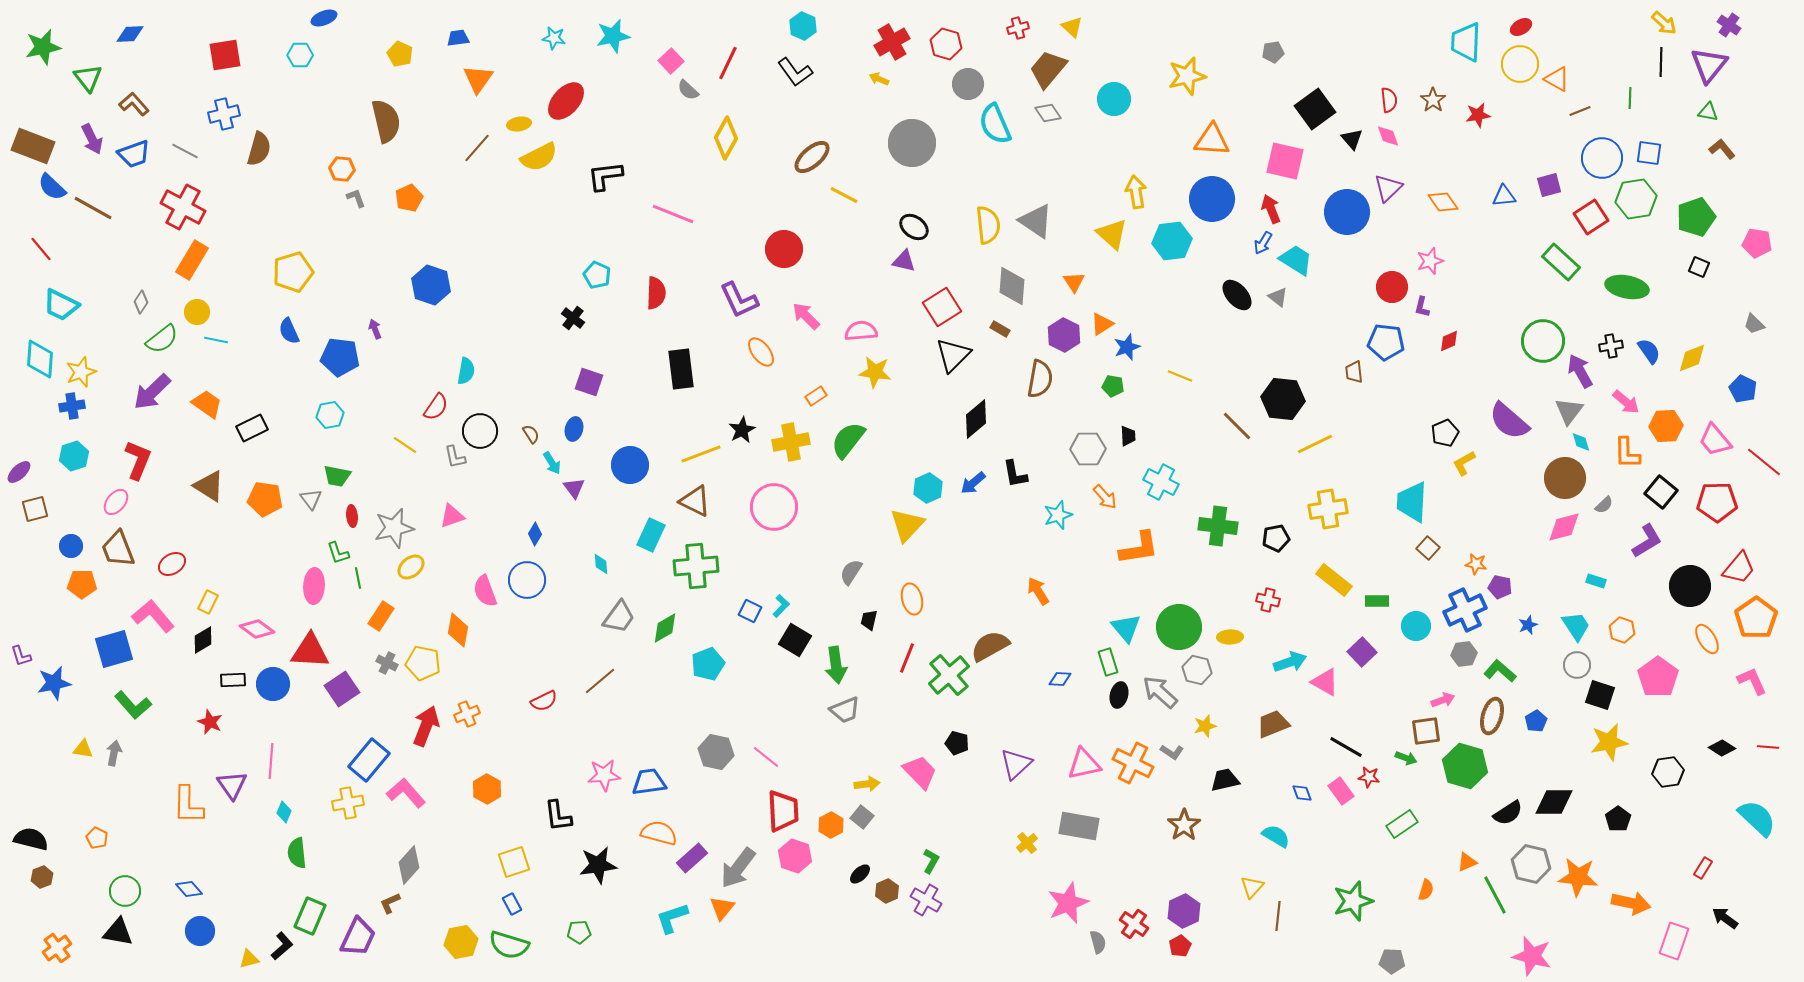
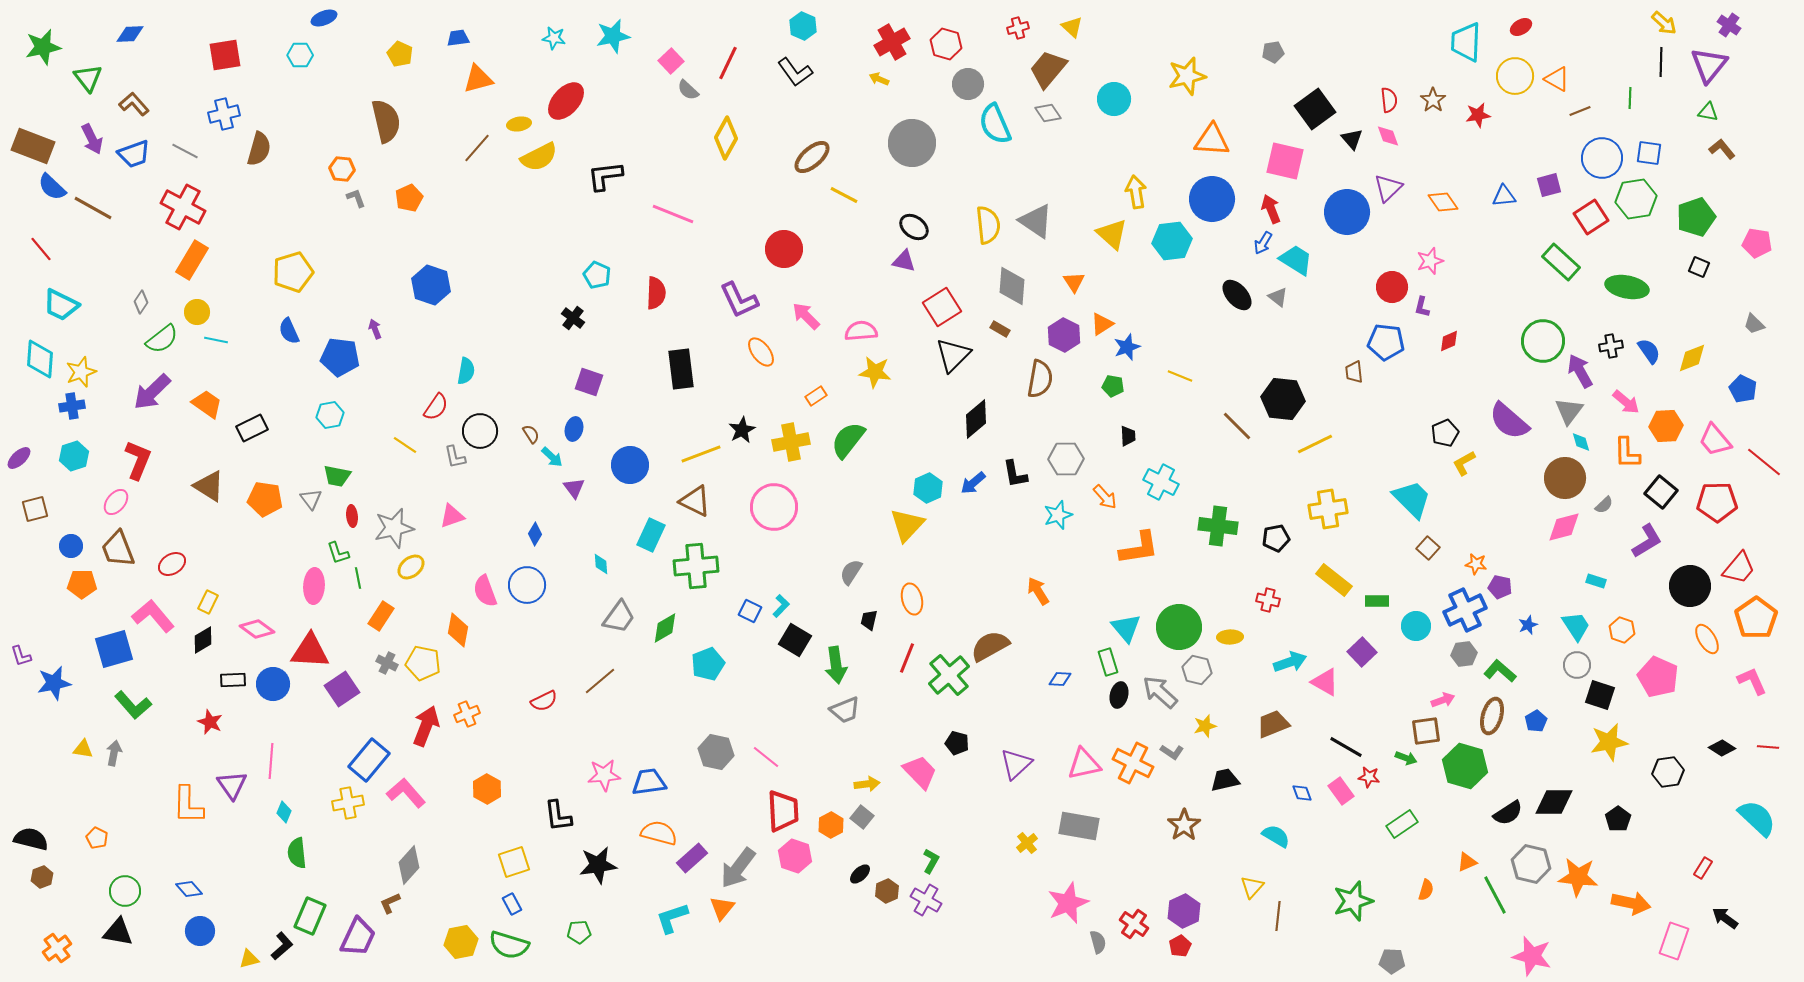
yellow circle at (1520, 64): moved 5 px left, 12 px down
orange triangle at (478, 79): rotated 40 degrees clockwise
gray hexagon at (1088, 449): moved 22 px left, 10 px down
cyan arrow at (552, 463): moved 6 px up; rotated 15 degrees counterclockwise
purple ellipse at (19, 472): moved 14 px up
cyan trapezoid at (1412, 502): moved 3 px up; rotated 132 degrees clockwise
blue circle at (527, 580): moved 5 px down
pink pentagon at (1658, 677): rotated 12 degrees counterclockwise
